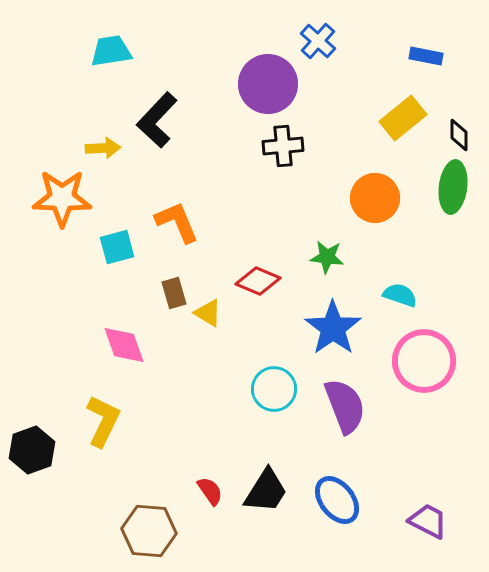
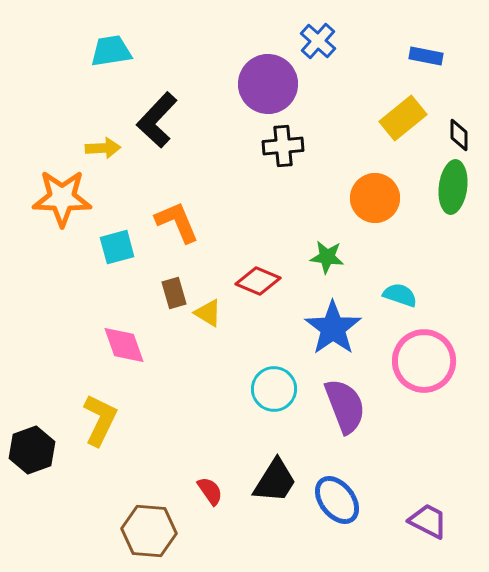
yellow L-shape: moved 3 px left, 1 px up
black trapezoid: moved 9 px right, 10 px up
